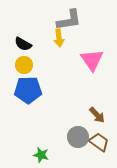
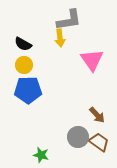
yellow arrow: moved 1 px right
